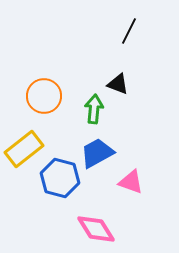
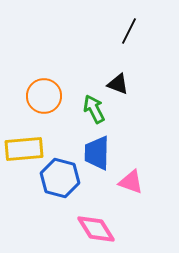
green arrow: rotated 32 degrees counterclockwise
yellow rectangle: rotated 33 degrees clockwise
blue trapezoid: rotated 60 degrees counterclockwise
